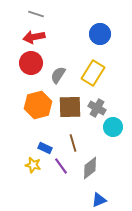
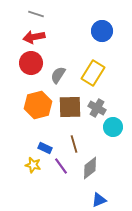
blue circle: moved 2 px right, 3 px up
brown line: moved 1 px right, 1 px down
